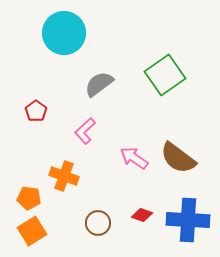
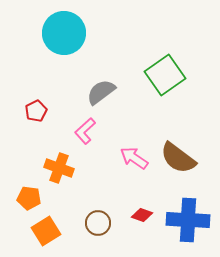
gray semicircle: moved 2 px right, 8 px down
red pentagon: rotated 10 degrees clockwise
orange cross: moved 5 px left, 8 px up
orange square: moved 14 px right
